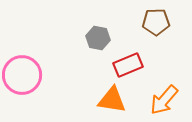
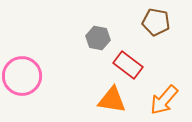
brown pentagon: rotated 12 degrees clockwise
red rectangle: rotated 60 degrees clockwise
pink circle: moved 1 px down
